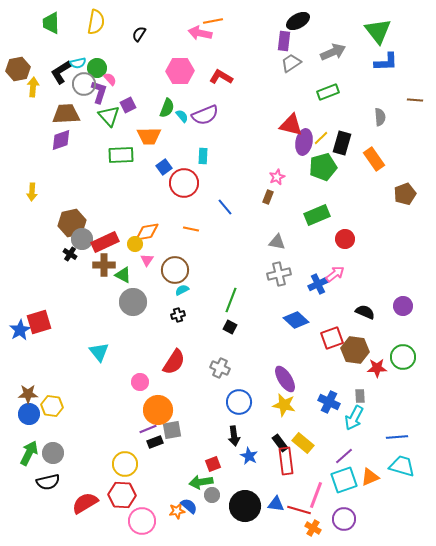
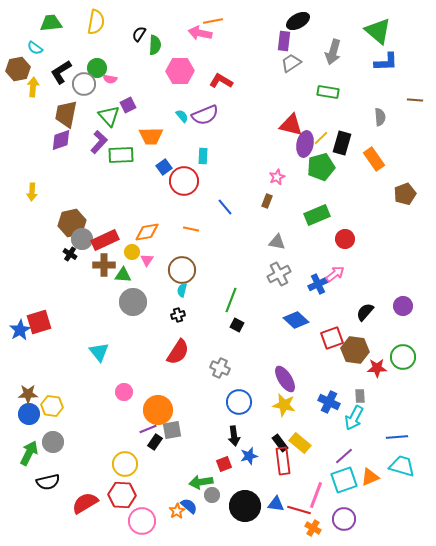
green trapezoid at (51, 23): rotated 85 degrees clockwise
green triangle at (378, 31): rotated 12 degrees counterclockwise
gray arrow at (333, 52): rotated 130 degrees clockwise
cyan semicircle at (78, 63): moved 43 px left, 15 px up; rotated 49 degrees clockwise
red L-shape at (221, 77): moved 4 px down
pink semicircle at (110, 79): rotated 144 degrees clockwise
purple L-shape at (99, 92): moved 50 px down; rotated 25 degrees clockwise
green rectangle at (328, 92): rotated 30 degrees clockwise
green semicircle at (167, 108): moved 12 px left, 63 px up; rotated 18 degrees counterclockwise
brown trapezoid at (66, 114): rotated 76 degrees counterclockwise
orange trapezoid at (149, 136): moved 2 px right
purple ellipse at (304, 142): moved 1 px right, 2 px down
green pentagon at (323, 167): moved 2 px left
red circle at (184, 183): moved 2 px up
brown rectangle at (268, 197): moved 1 px left, 4 px down
red rectangle at (105, 242): moved 2 px up
yellow circle at (135, 244): moved 3 px left, 8 px down
brown circle at (175, 270): moved 7 px right
gray cross at (279, 274): rotated 15 degrees counterclockwise
green triangle at (123, 275): rotated 24 degrees counterclockwise
cyan semicircle at (182, 290): rotated 48 degrees counterclockwise
black semicircle at (365, 312): rotated 72 degrees counterclockwise
black square at (230, 327): moved 7 px right, 2 px up
red semicircle at (174, 362): moved 4 px right, 10 px up
pink circle at (140, 382): moved 16 px left, 10 px down
black rectangle at (155, 442): rotated 35 degrees counterclockwise
yellow rectangle at (303, 443): moved 3 px left
gray circle at (53, 453): moved 11 px up
blue star at (249, 456): rotated 30 degrees clockwise
red rectangle at (286, 461): moved 3 px left
red square at (213, 464): moved 11 px right
orange star at (177, 511): rotated 21 degrees counterclockwise
